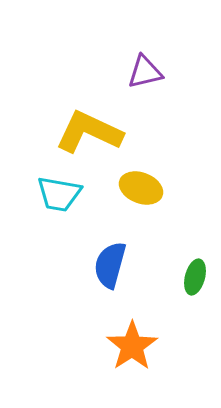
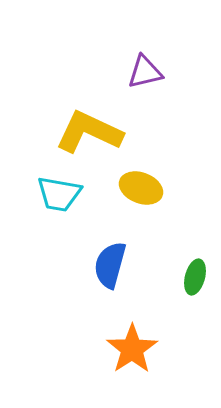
orange star: moved 3 px down
